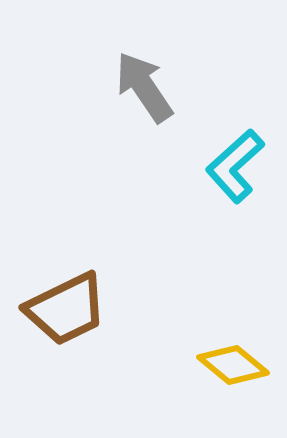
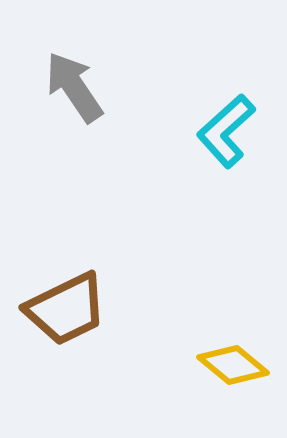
gray arrow: moved 70 px left
cyan L-shape: moved 9 px left, 35 px up
